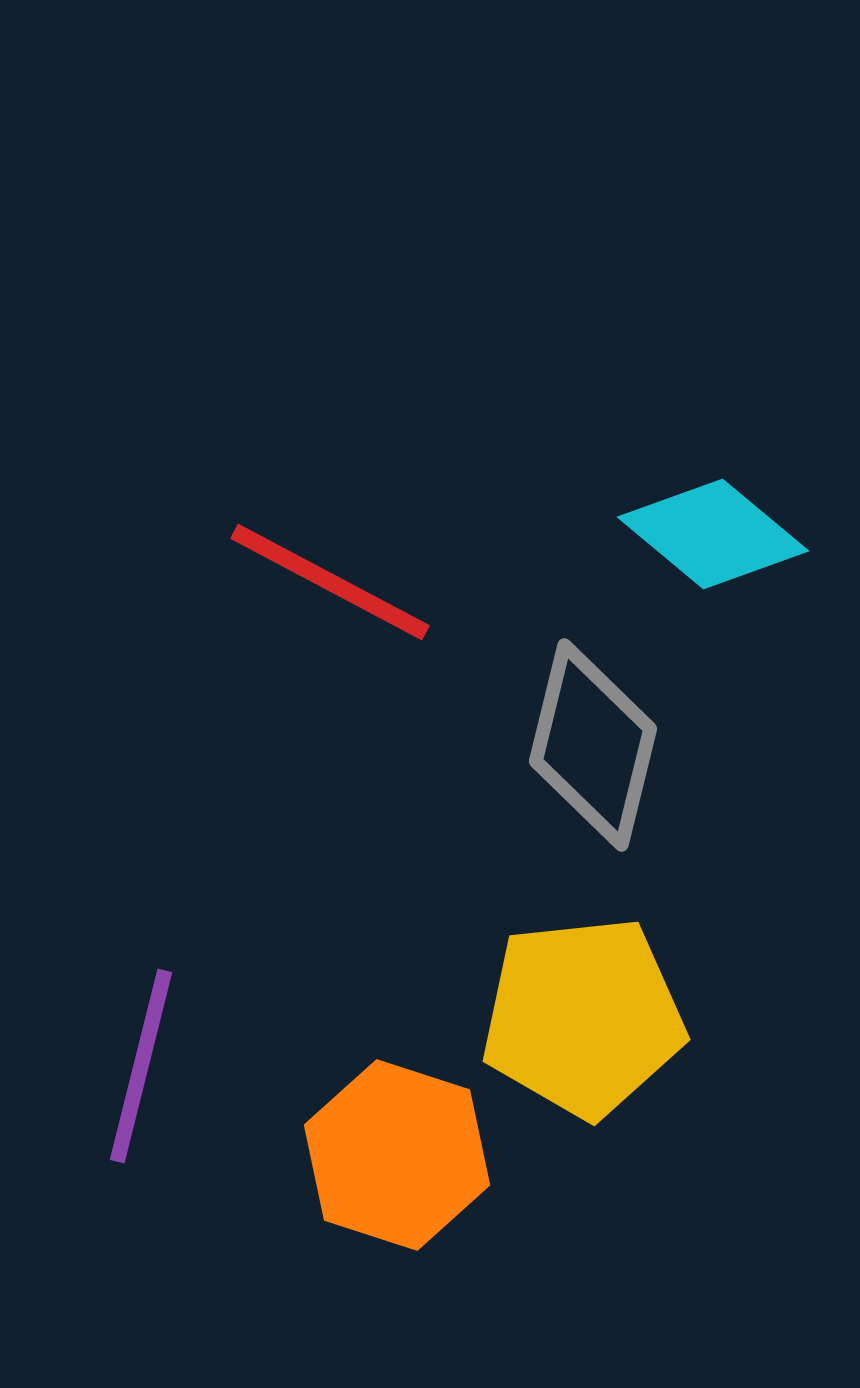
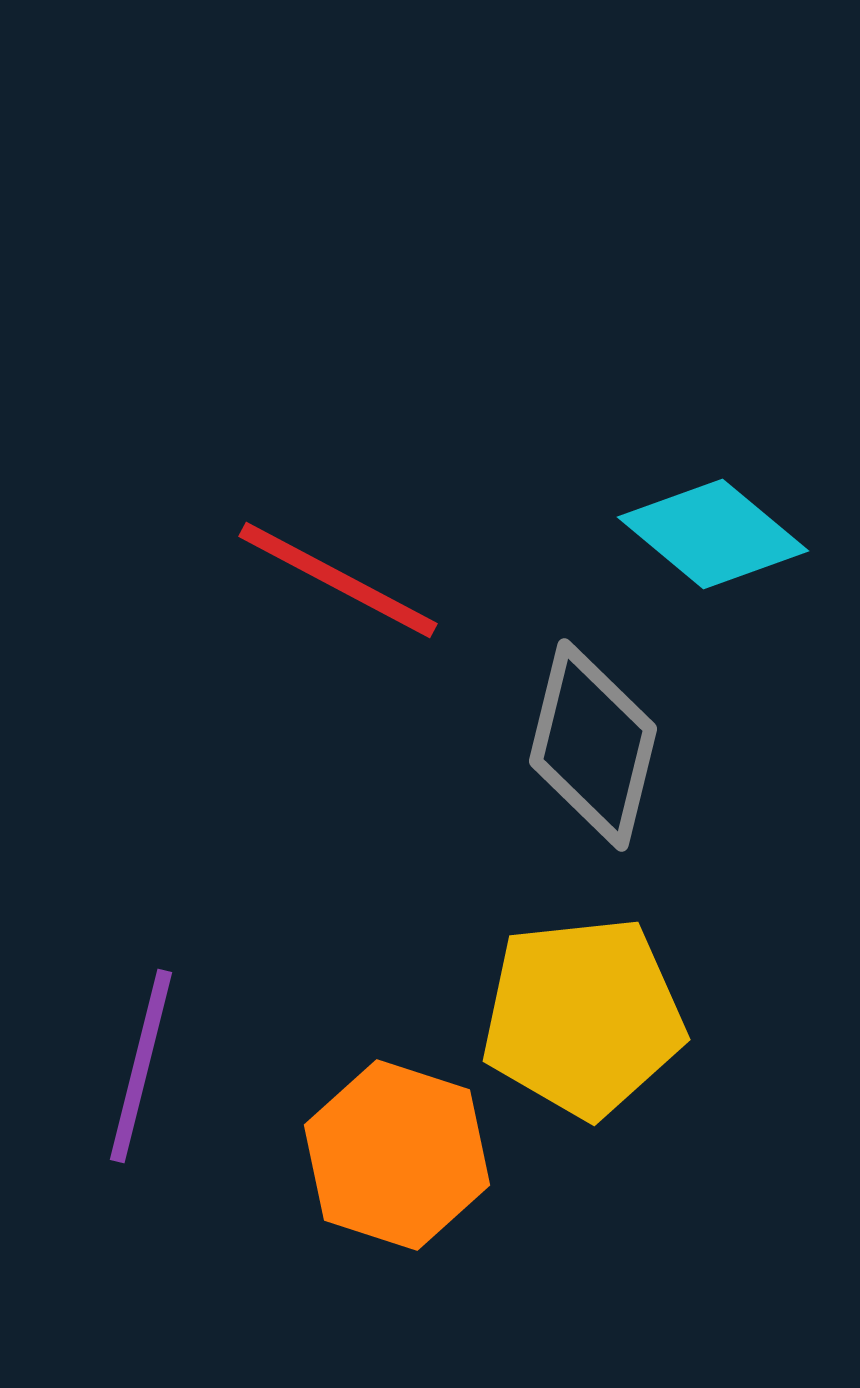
red line: moved 8 px right, 2 px up
